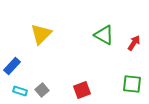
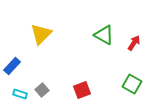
green square: rotated 24 degrees clockwise
cyan rectangle: moved 3 px down
